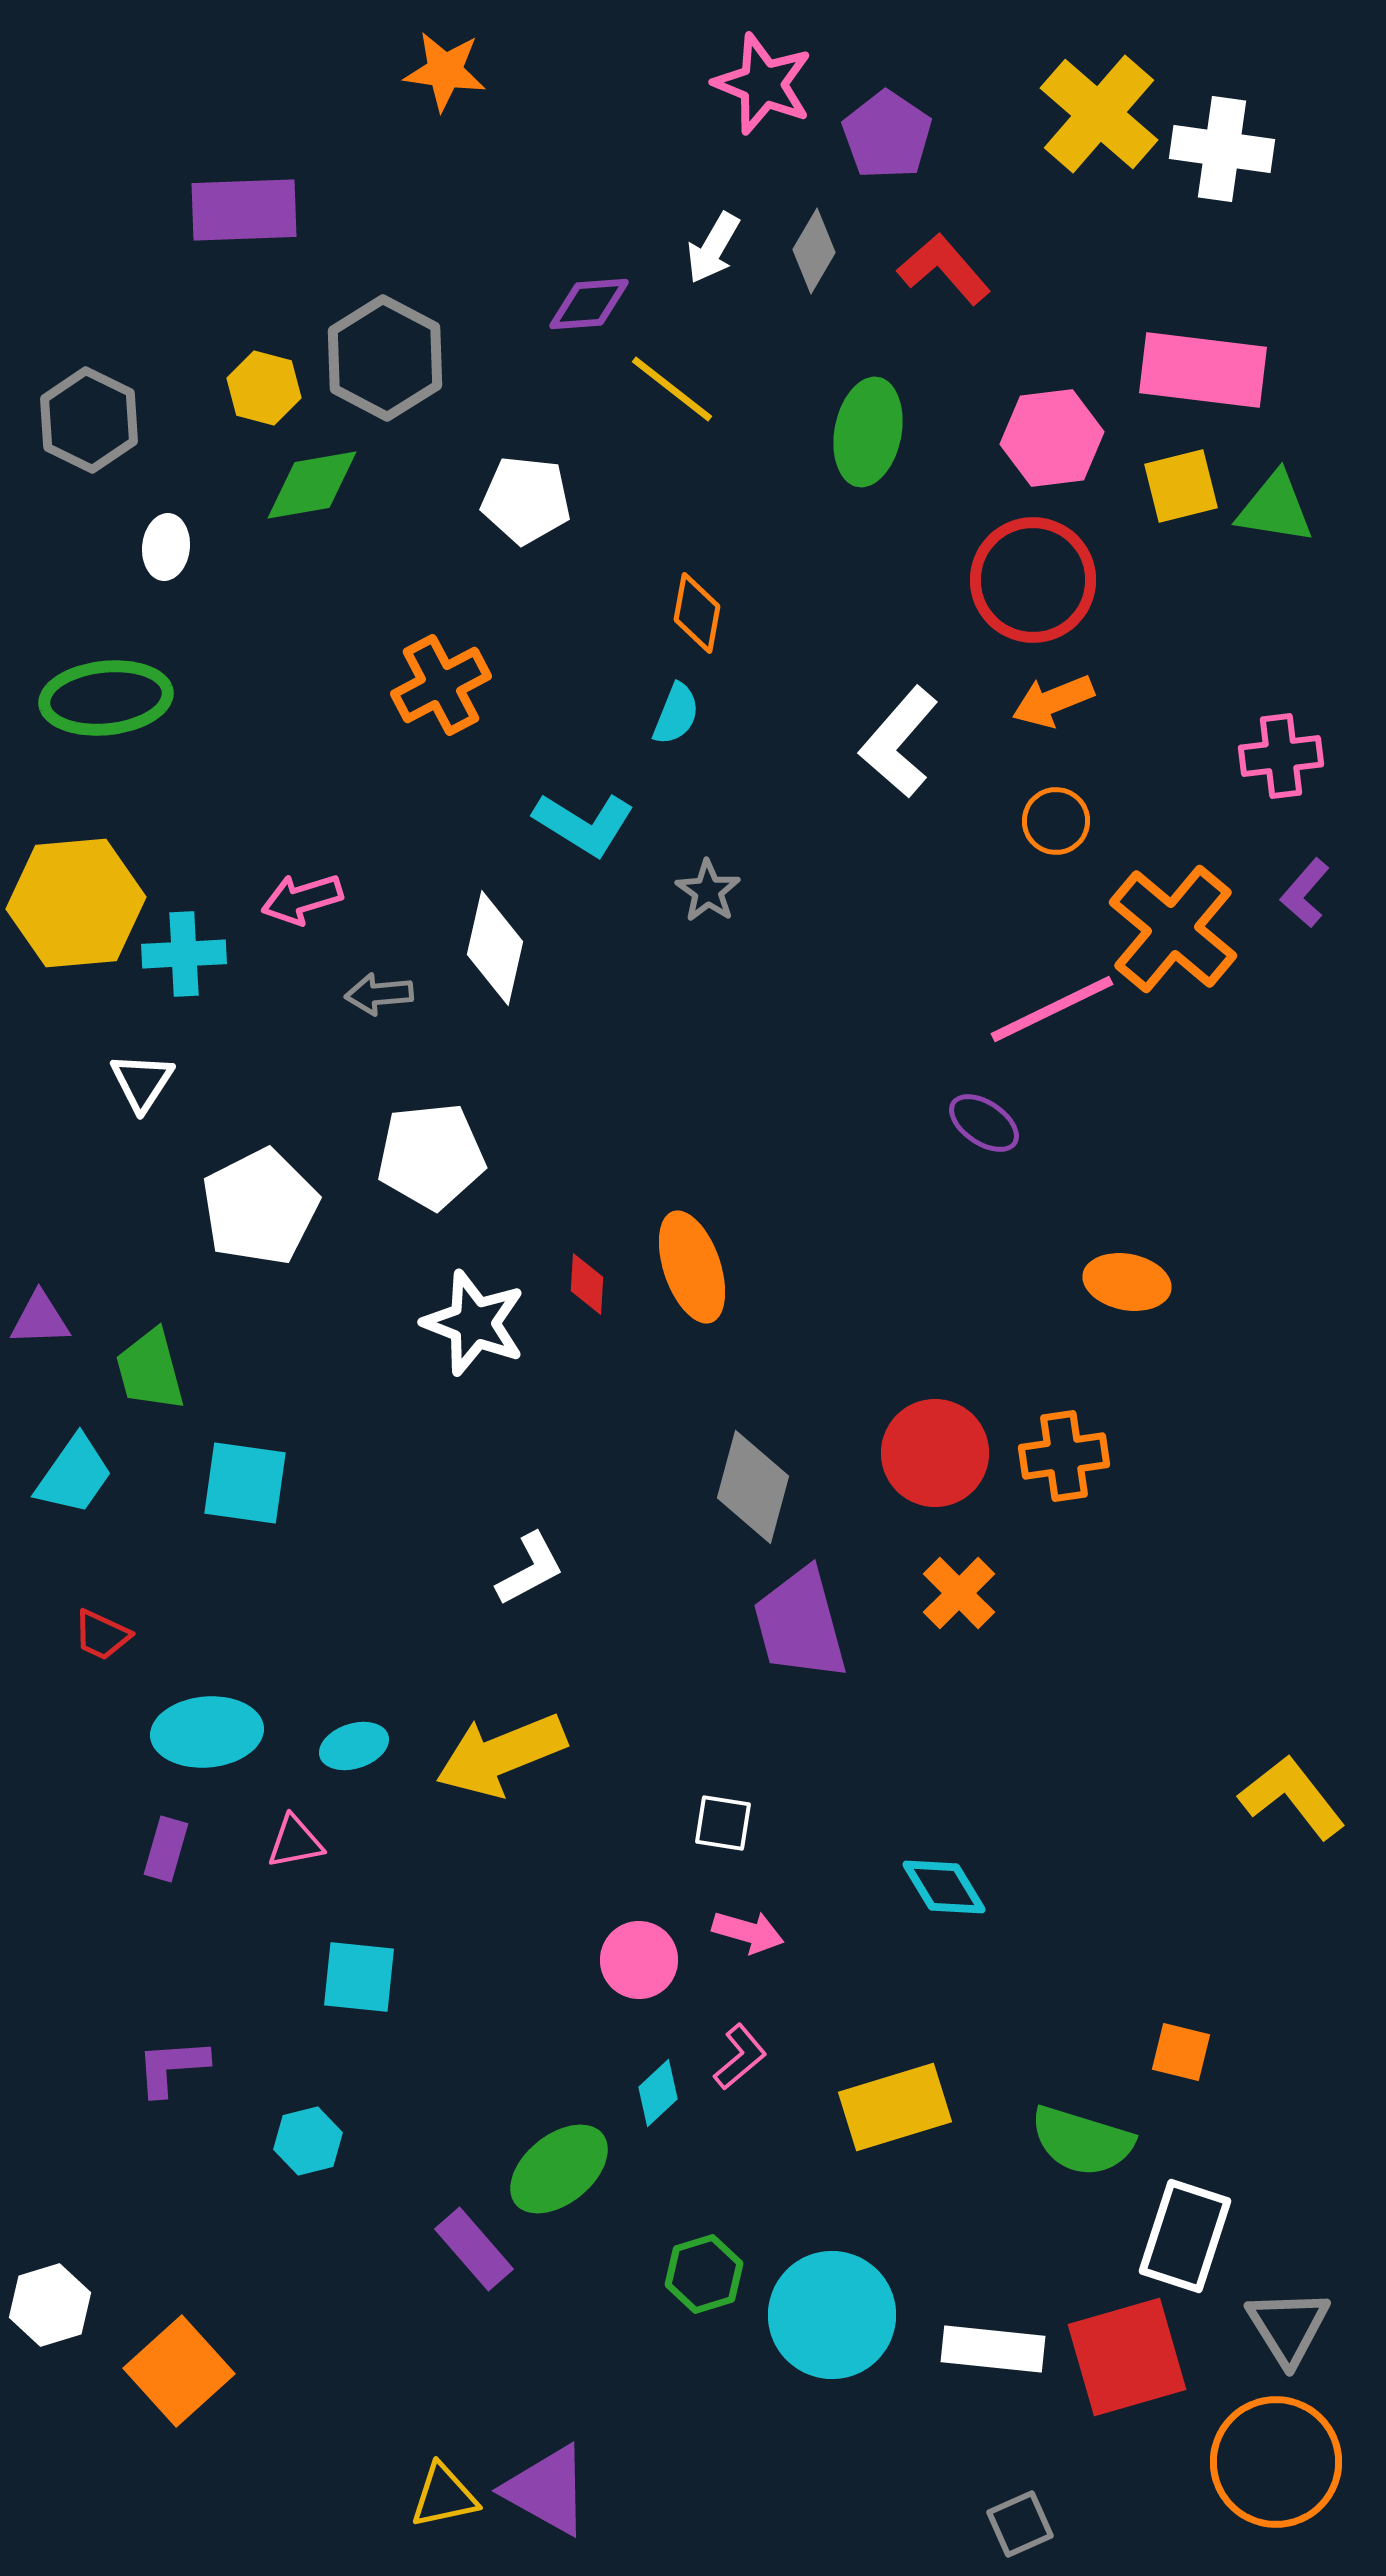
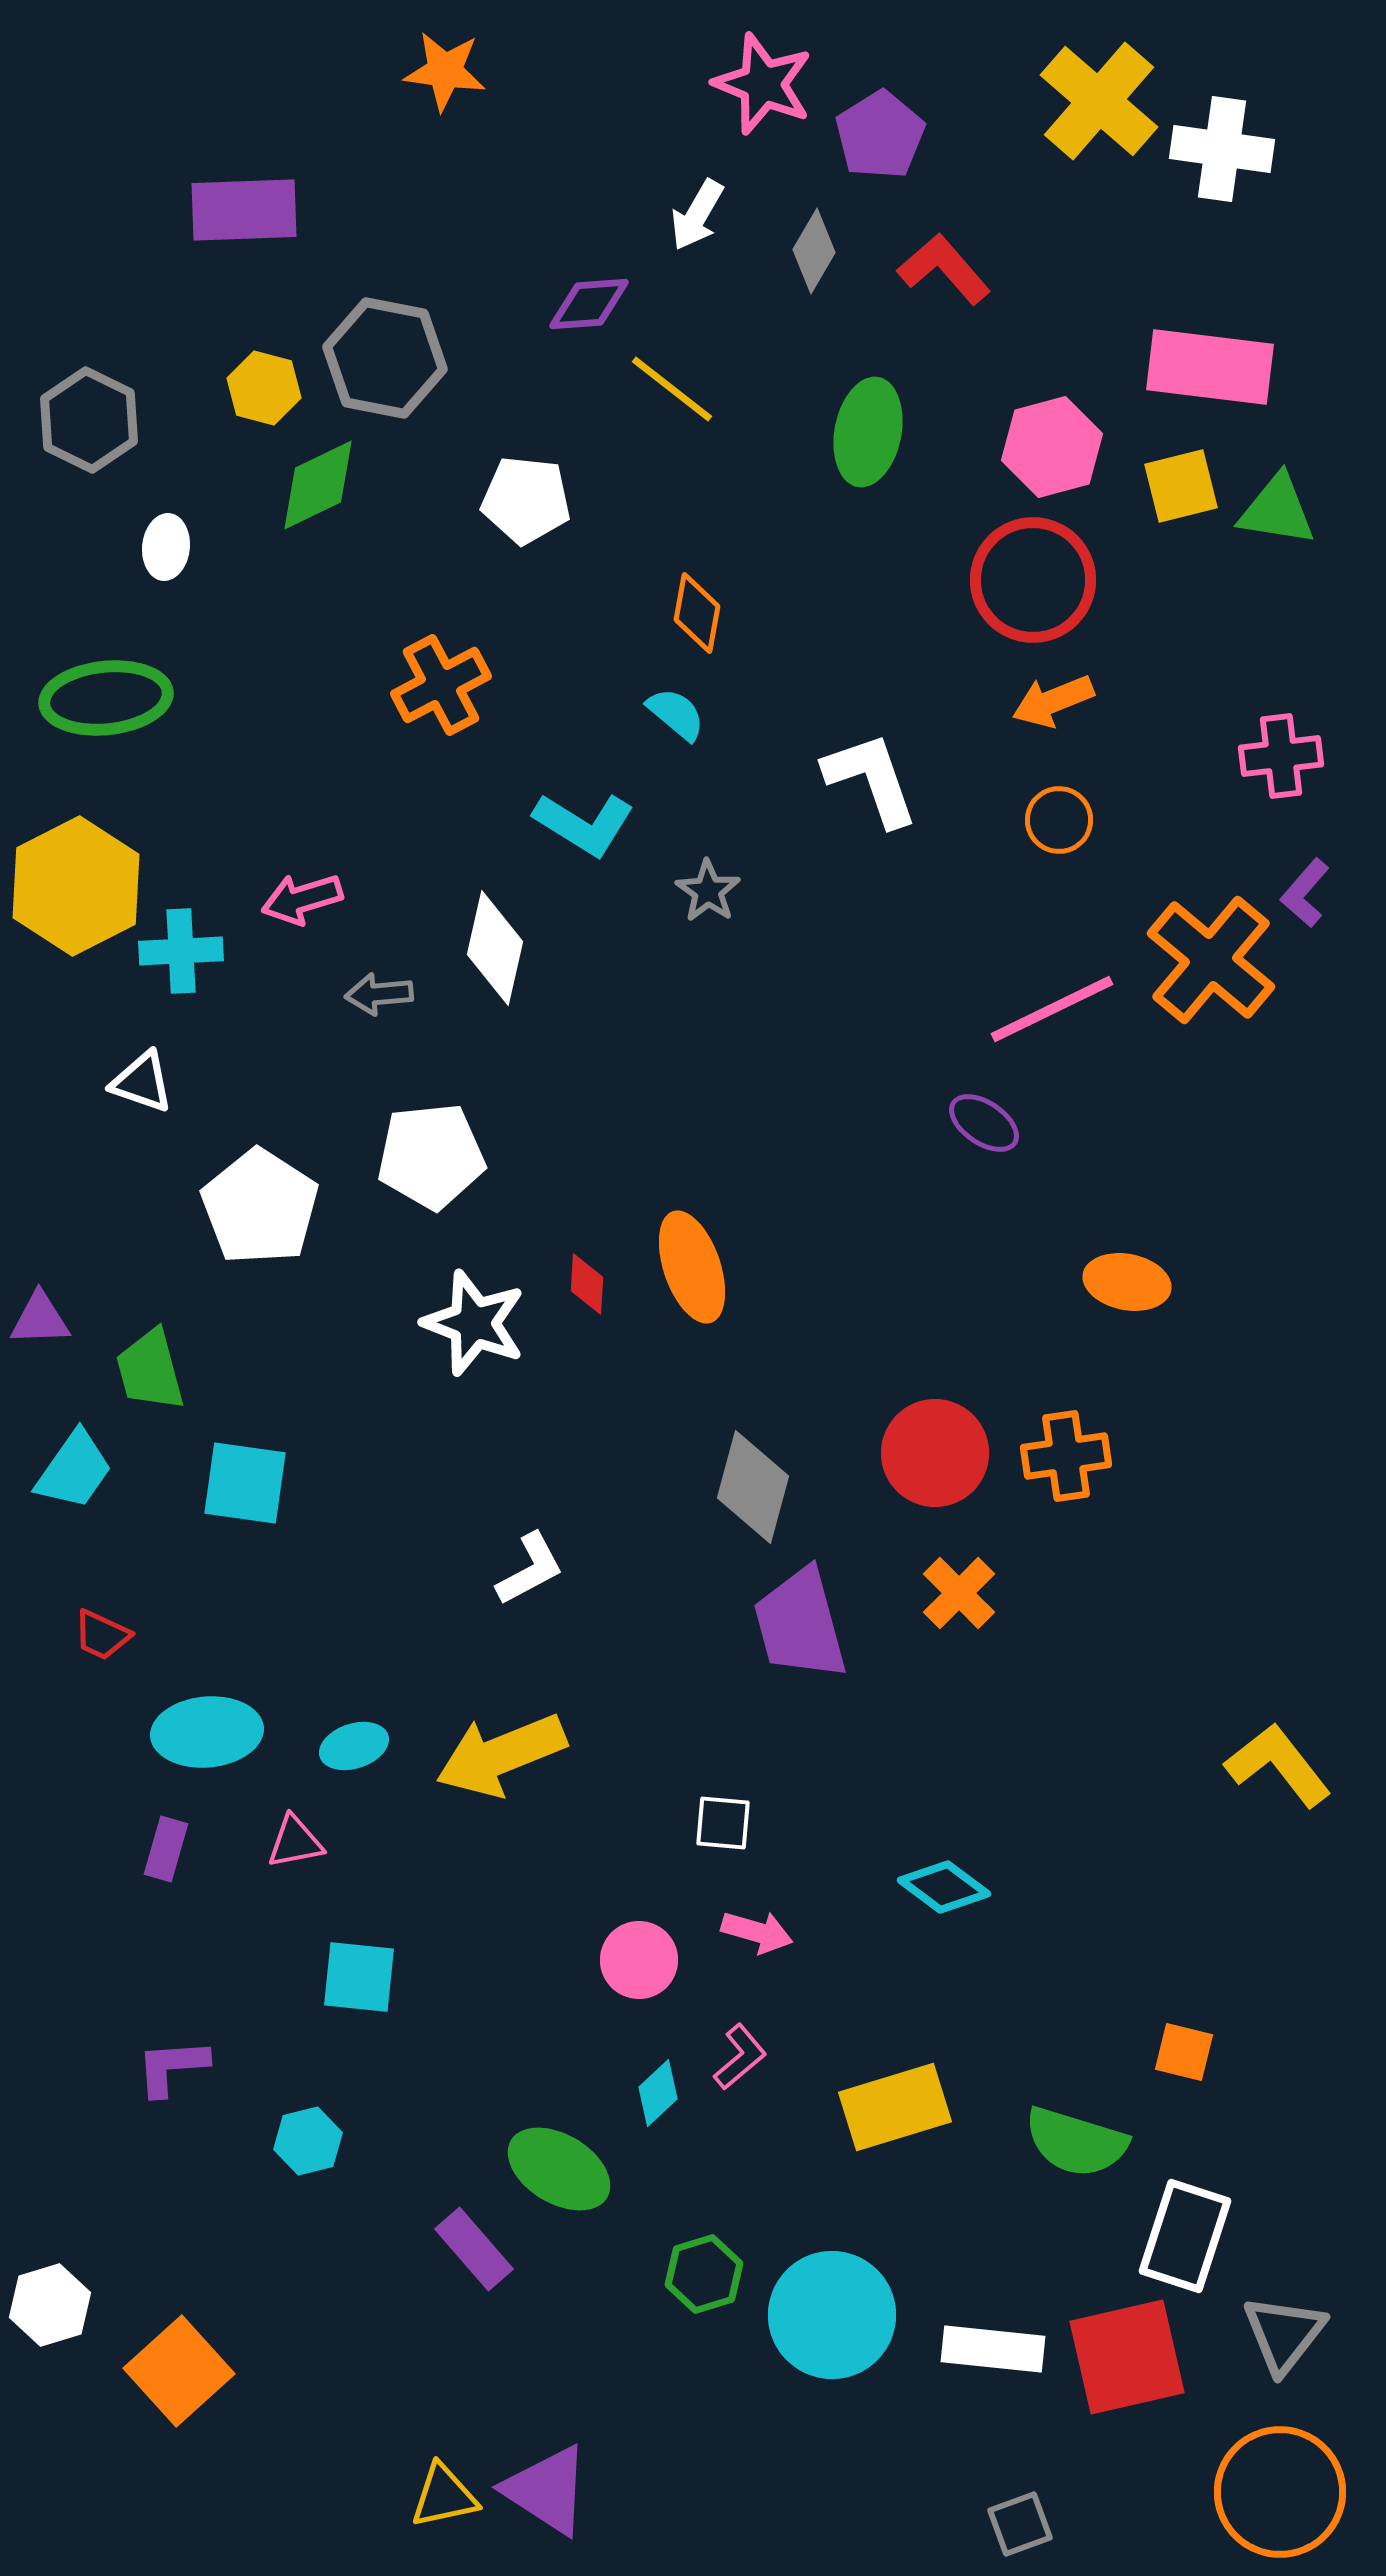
yellow cross at (1099, 114): moved 13 px up
purple pentagon at (887, 135): moved 7 px left; rotated 6 degrees clockwise
white arrow at (713, 248): moved 16 px left, 33 px up
gray hexagon at (385, 358): rotated 17 degrees counterclockwise
pink rectangle at (1203, 370): moved 7 px right, 3 px up
pink hexagon at (1052, 438): moved 9 px down; rotated 8 degrees counterclockwise
green diamond at (312, 485): moved 6 px right; rotated 16 degrees counterclockwise
green triangle at (1275, 508): moved 2 px right, 2 px down
cyan semicircle at (676, 714): rotated 72 degrees counterclockwise
white L-shape at (899, 742): moved 28 px left, 37 px down; rotated 120 degrees clockwise
orange circle at (1056, 821): moved 3 px right, 1 px up
yellow hexagon at (76, 903): moved 17 px up; rotated 22 degrees counterclockwise
orange cross at (1173, 929): moved 38 px right, 31 px down
cyan cross at (184, 954): moved 3 px left, 3 px up
white triangle at (142, 1082): rotated 44 degrees counterclockwise
white pentagon at (260, 1207): rotated 12 degrees counterclockwise
orange cross at (1064, 1456): moved 2 px right
cyan trapezoid at (74, 1475): moved 5 px up
yellow L-shape at (1292, 1797): moved 14 px left, 32 px up
white square at (723, 1823): rotated 4 degrees counterclockwise
cyan diamond at (944, 1887): rotated 22 degrees counterclockwise
pink arrow at (748, 1932): moved 9 px right
orange square at (1181, 2052): moved 3 px right
green semicircle at (1082, 2141): moved 6 px left, 1 px down
green ellipse at (559, 2169): rotated 70 degrees clockwise
gray triangle at (1288, 2327): moved 4 px left, 7 px down; rotated 10 degrees clockwise
red square at (1127, 2357): rotated 3 degrees clockwise
orange circle at (1276, 2462): moved 4 px right, 30 px down
purple triangle at (547, 2490): rotated 4 degrees clockwise
gray square at (1020, 2524): rotated 4 degrees clockwise
